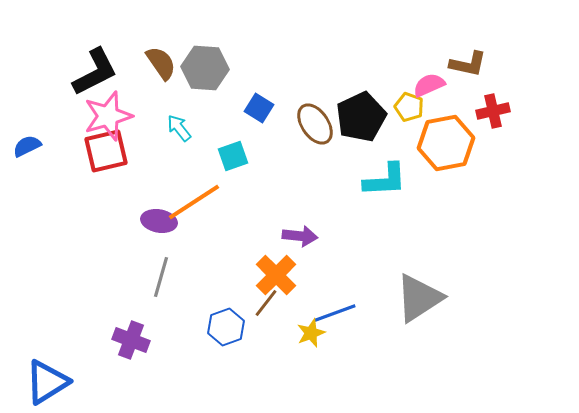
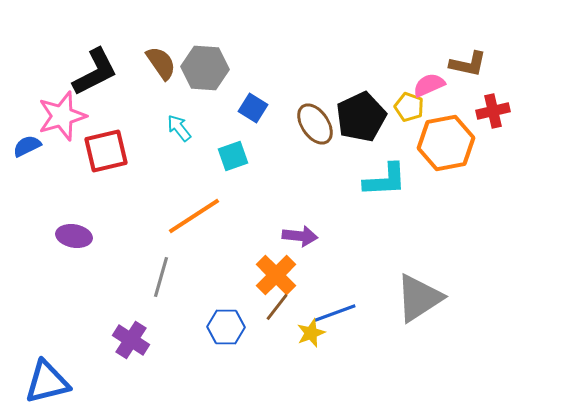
blue square: moved 6 px left
pink star: moved 46 px left
orange line: moved 14 px down
purple ellipse: moved 85 px left, 15 px down
brown line: moved 11 px right, 4 px down
blue hexagon: rotated 21 degrees clockwise
purple cross: rotated 12 degrees clockwise
blue triangle: rotated 18 degrees clockwise
